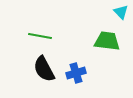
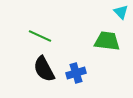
green line: rotated 15 degrees clockwise
